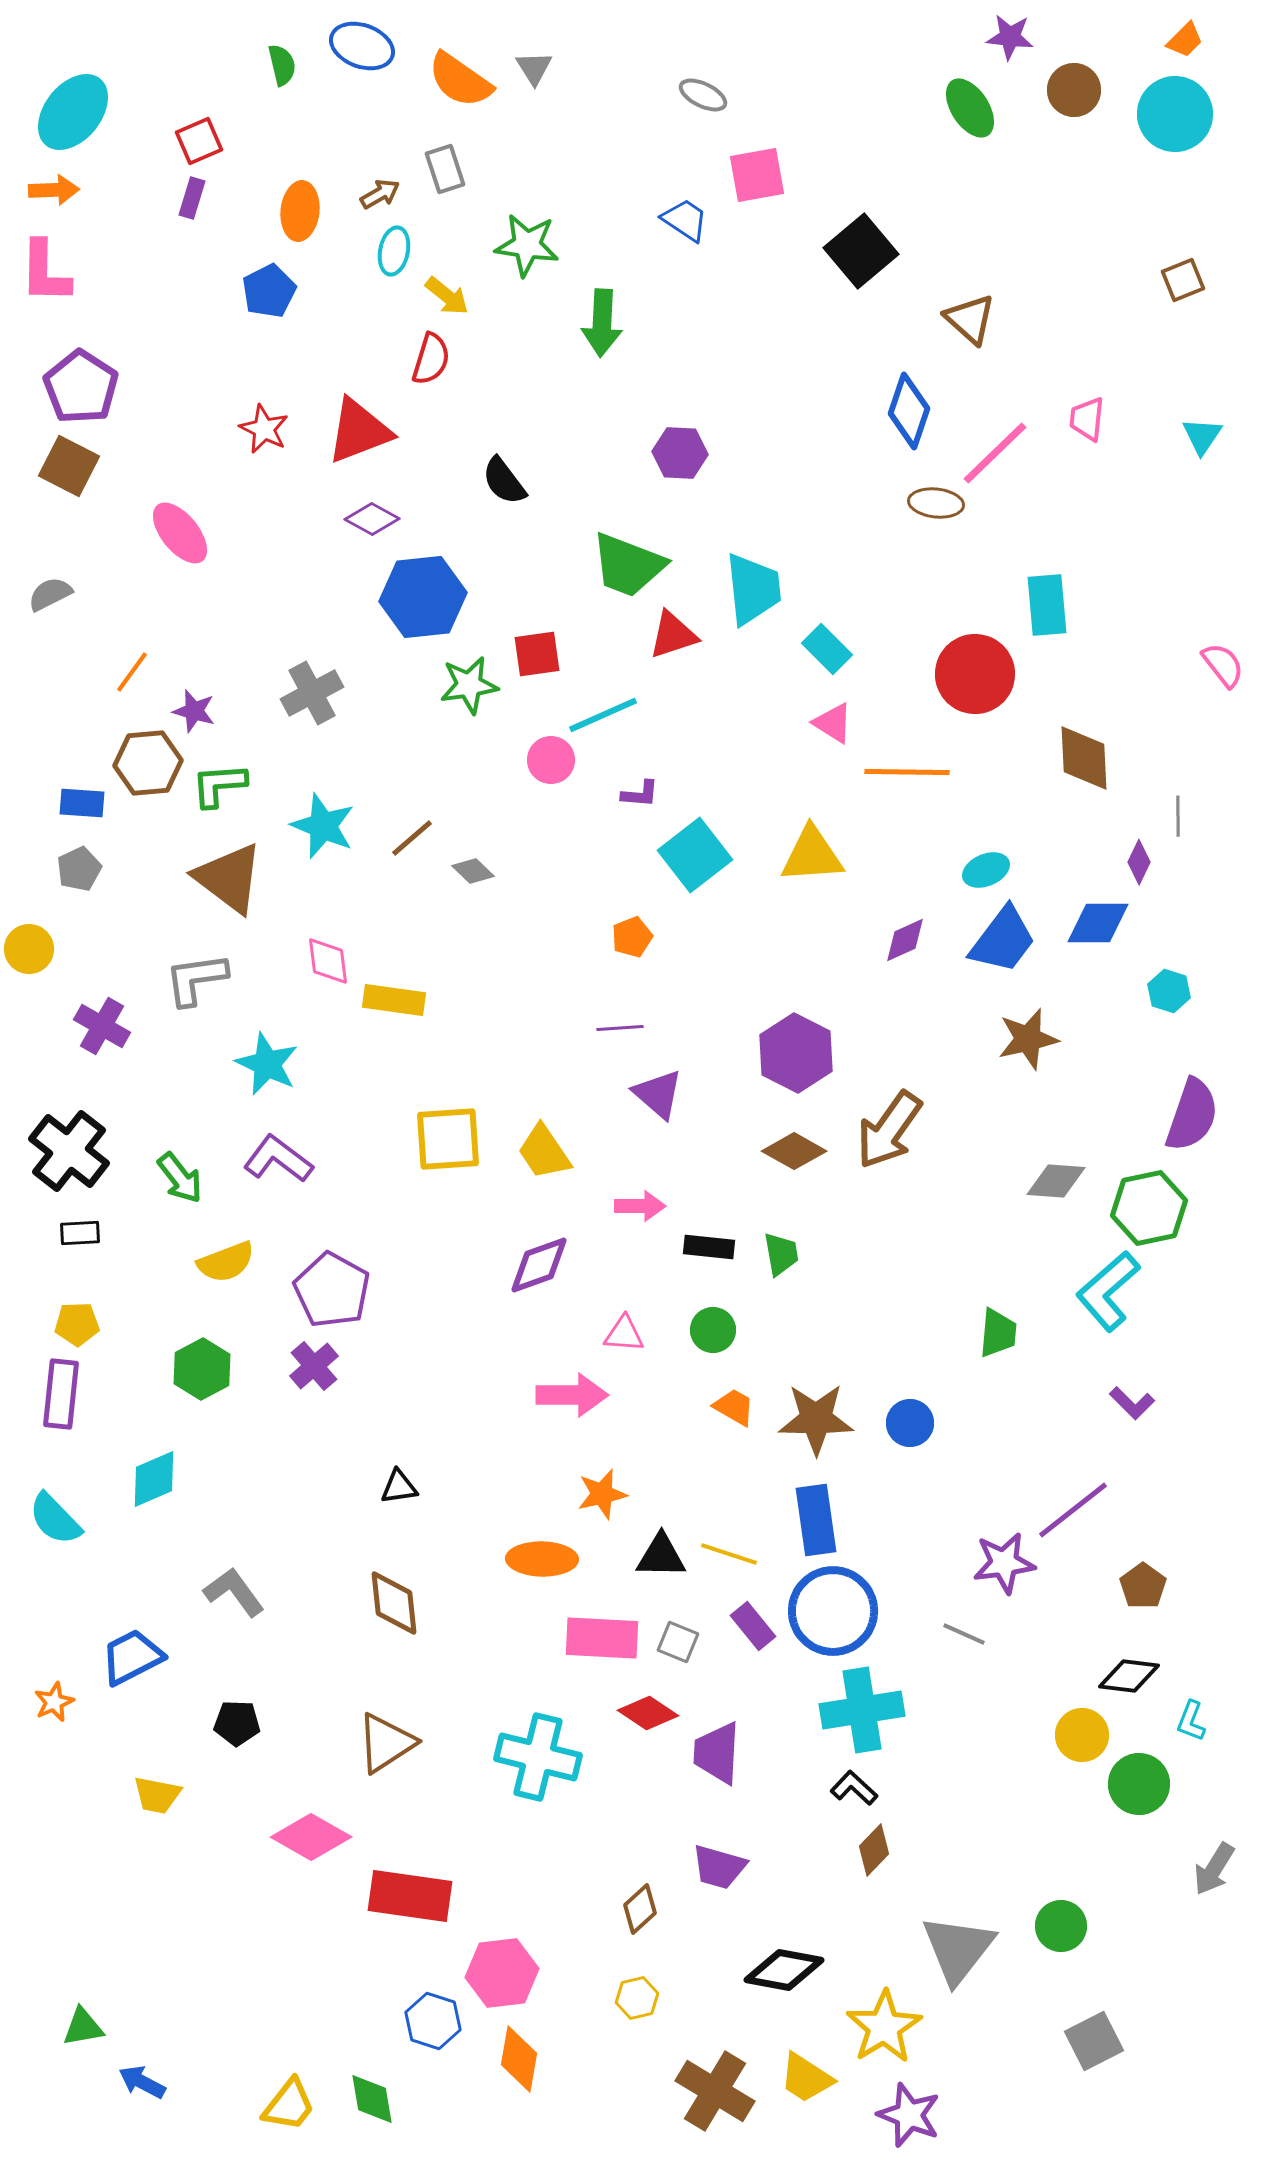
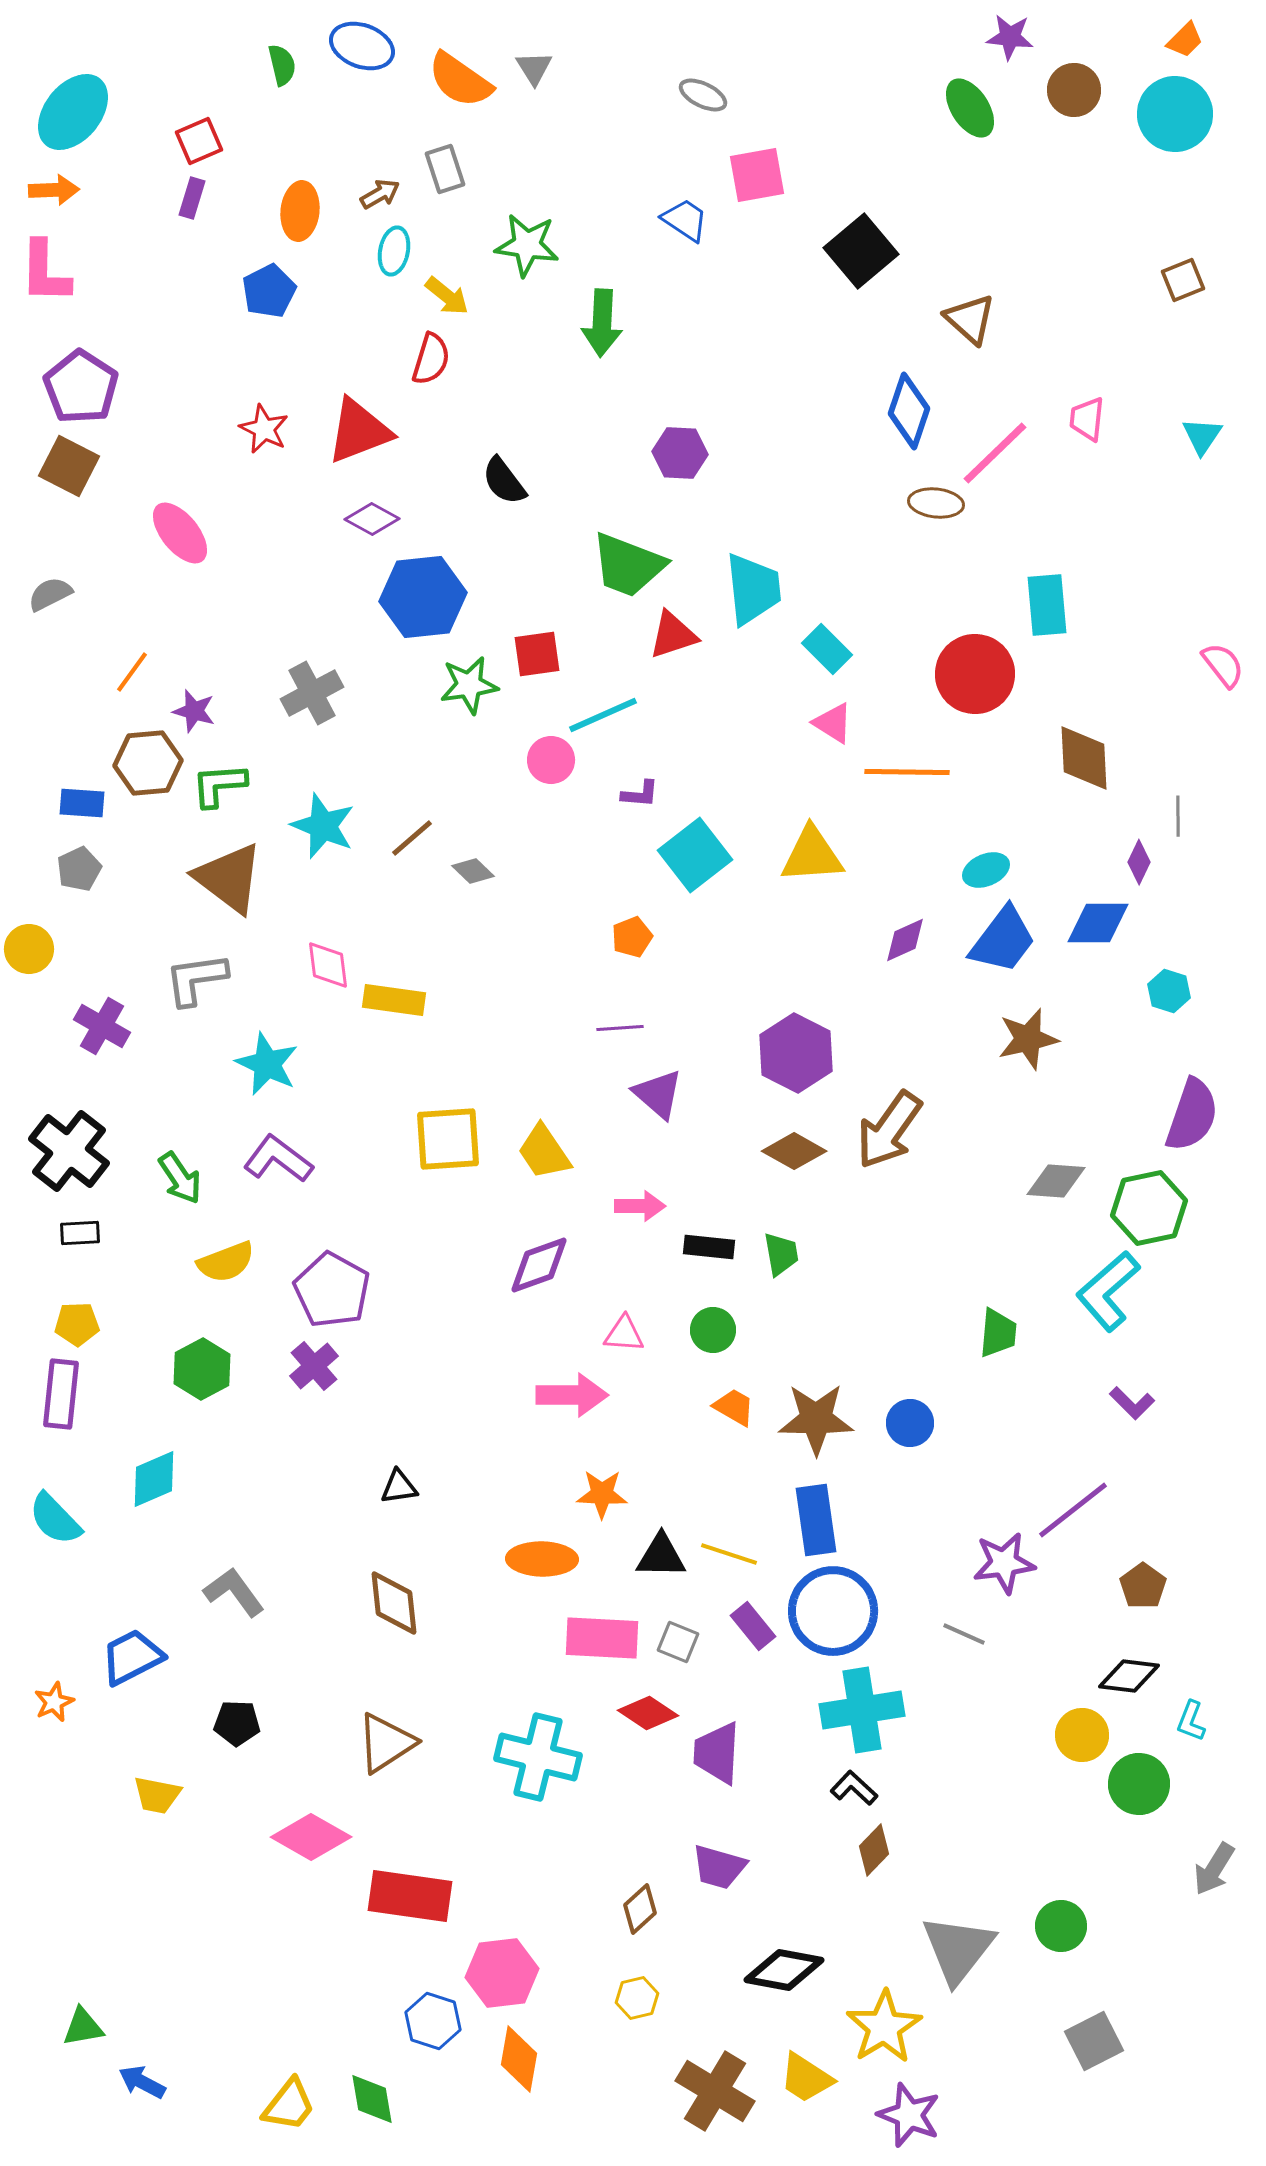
pink diamond at (328, 961): moved 4 px down
green arrow at (180, 1178): rotated 4 degrees clockwise
orange star at (602, 1494): rotated 15 degrees clockwise
